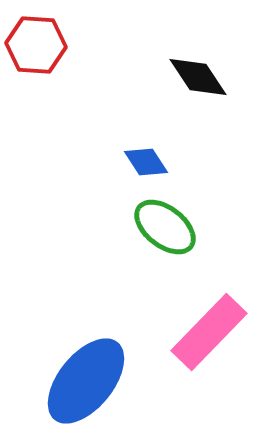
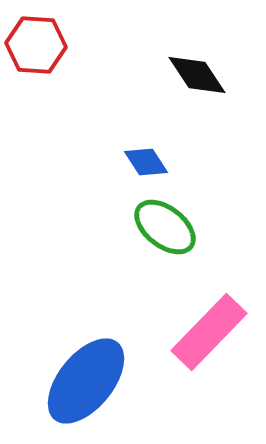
black diamond: moved 1 px left, 2 px up
